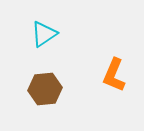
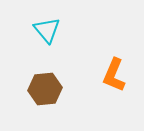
cyan triangle: moved 3 px right, 4 px up; rotated 36 degrees counterclockwise
